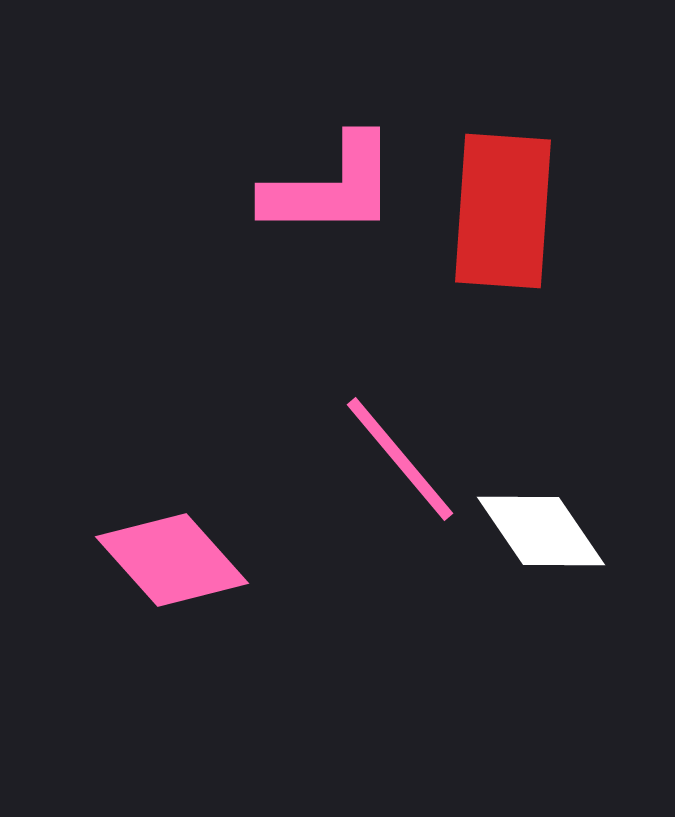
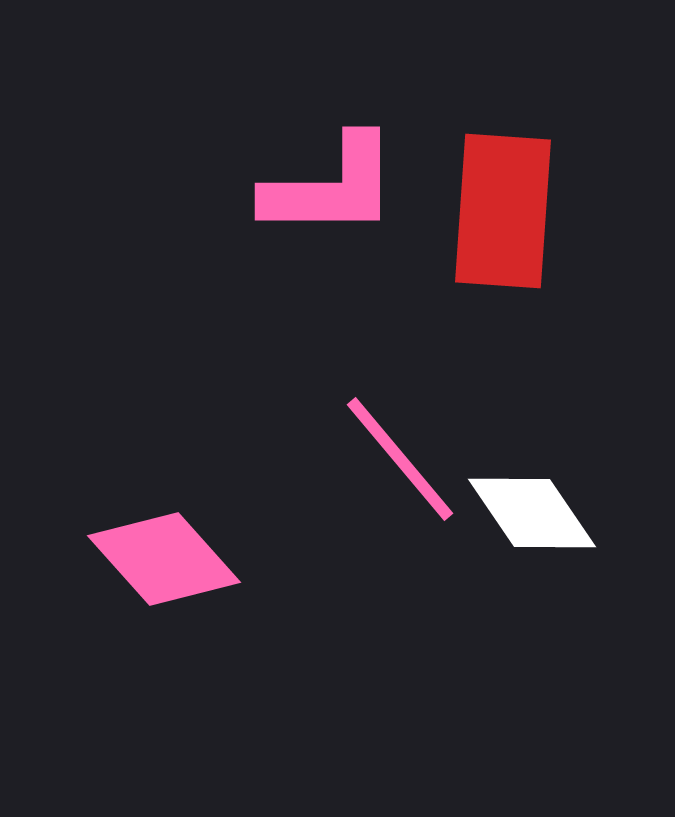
white diamond: moved 9 px left, 18 px up
pink diamond: moved 8 px left, 1 px up
